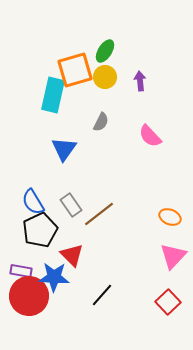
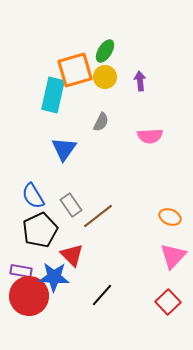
pink semicircle: rotated 50 degrees counterclockwise
blue semicircle: moved 6 px up
brown line: moved 1 px left, 2 px down
